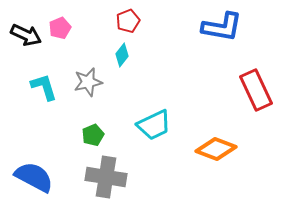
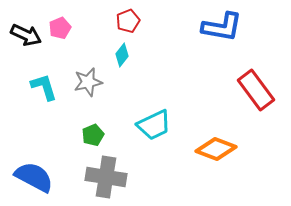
red rectangle: rotated 12 degrees counterclockwise
